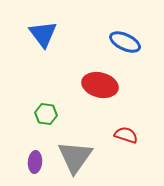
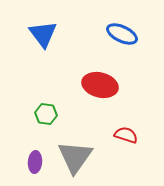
blue ellipse: moved 3 px left, 8 px up
